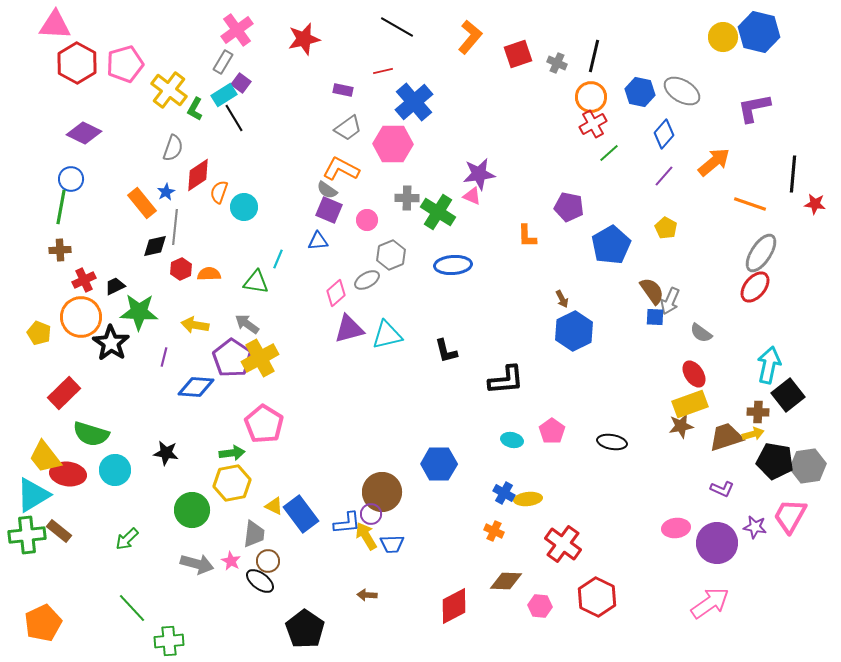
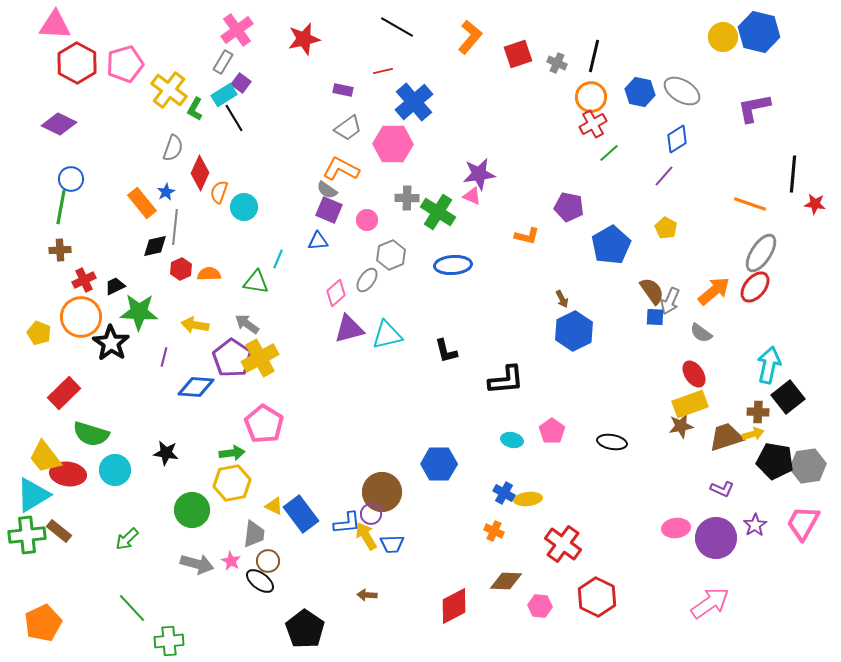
purple diamond at (84, 133): moved 25 px left, 9 px up
blue diamond at (664, 134): moved 13 px right, 5 px down; rotated 16 degrees clockwise
orange arrow at (714, 162): moved 129 px down
red diamond at (198, 175): moved 2 px right, 2 px up; rotated 32 degrees counterclockwise
orange L-shape at (527, 236): rotated 75 degrees counterclockwise
gray ellipse at (367, 280): rotated 25 degrees counterclockwise
black square at (788, 395): moved 2 px down
pink trapezoid at (790, 516): moved 13 px right, 7 px down
purple star at (755, 527): moved 2 px up; rotated 30 degrees clockwise
purple circle at (717, 543): moved 1 px left, 5 px up
